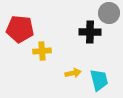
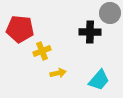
gray circle: moved 1 px right
yellow cross: rotated 18 degrees counterclockwise
yellow arrow: moved 15 px left
cyan trapezoid: rotated 55 degrees clockwise
